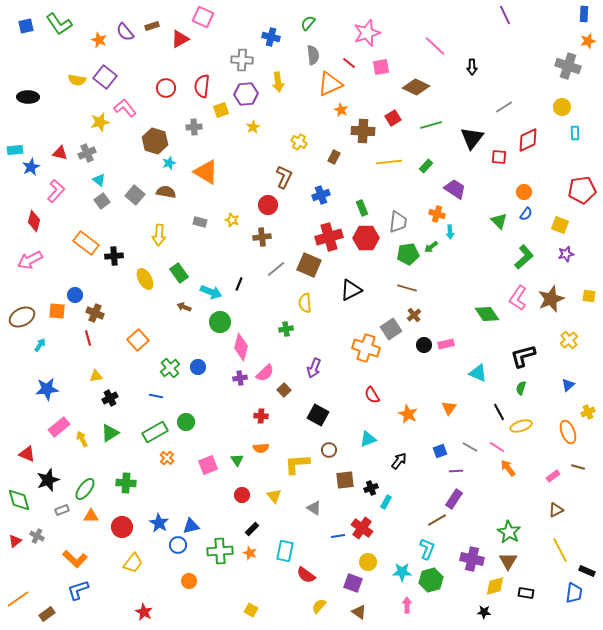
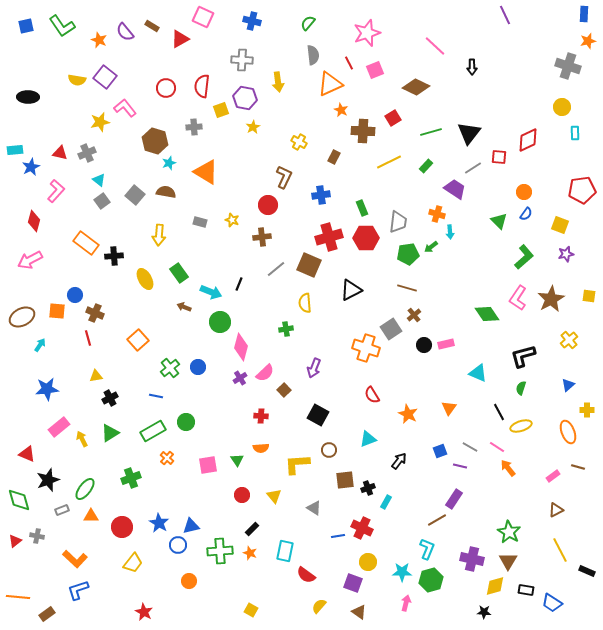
green L-shape at (59, 24): moved 3 px right, 2 px down
brown rectangle at (152, 26): rotated 48 degrees clockwise
blue cross at (271, 37): moved 19 px left, 16 px up
red line at (349, 63): rotated 24 degrees clockwise
pink square at (381, 67): moved 6 px left, 3 px down; rotated 12 degrees counterclockwise
purple hexagon at (246, 94): moved 1 px left, 4 px down; rotated 15 degrees clockwise
gray line at (504, 107): moved 31 px left, 61 px down
green line at (431, 125): moved 7 px down
black triangle at (472, 138): moved 3 px left, 5 px up
yellow line at (389, 162): rotated 20 degrees counterclockwise
blue cross at (321, 195): rotated 12 degrees clockwise
brown star at (551, 299): rotated 8 degrees counterclockwise
purple cross at (240, 378): rotated 24 degrees counterclockwise
yellow cross at (588, 412): moved 1 px left, 2 px up; rotated 24 degrees clockwise
green rectangle at (155, 432): moved 2 px left, 1 px up
pink square at (208, 465): rotated 12 degrees clockwise
purple line at (456, 471): moved 4 px right, 5 px up; rotated 16 degrees clockwise
green cross at (126, 483): moved 5 px right, 5 px up; rotated 24 degrees counterclockwise
black cross at (371, 488): moved 3 px left
red cross at (362, 528): rotated 10 degrees counterclockwise
gray cross at (37, 536): rotated 16 degrees counterclockwise
black rectangle at (526, 593): moved 3 px up
blue trapezoid at (574, 593): moved 22 px left, 10 px down; rotated 115 degrees clockwise
orange line at (18, 599): moved 2 px up; rotated 40 degrees clockwise
pink arrow at (407, 605): moved 1 px left, 2 px up; rotated 14 degrees clockwise
